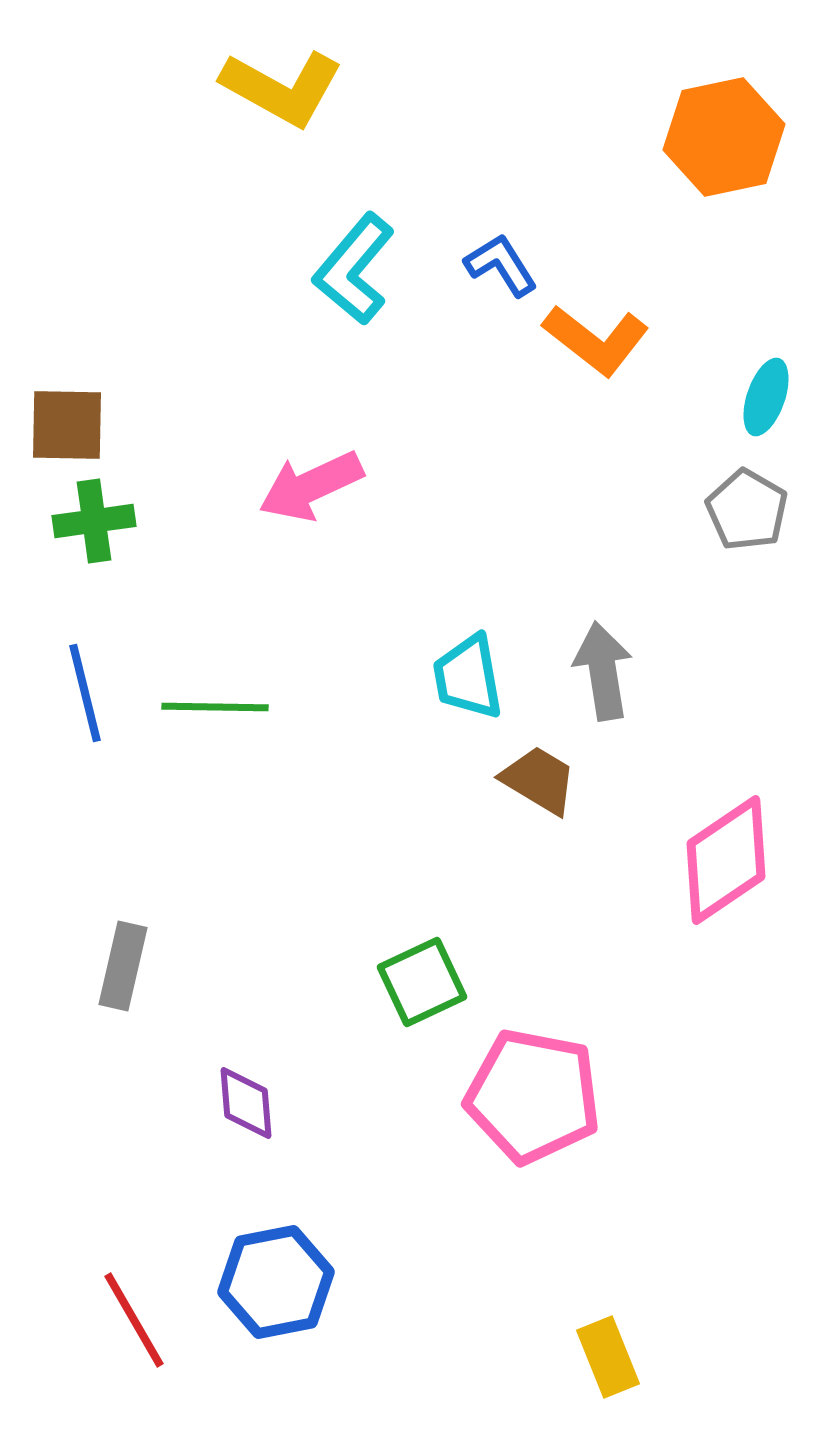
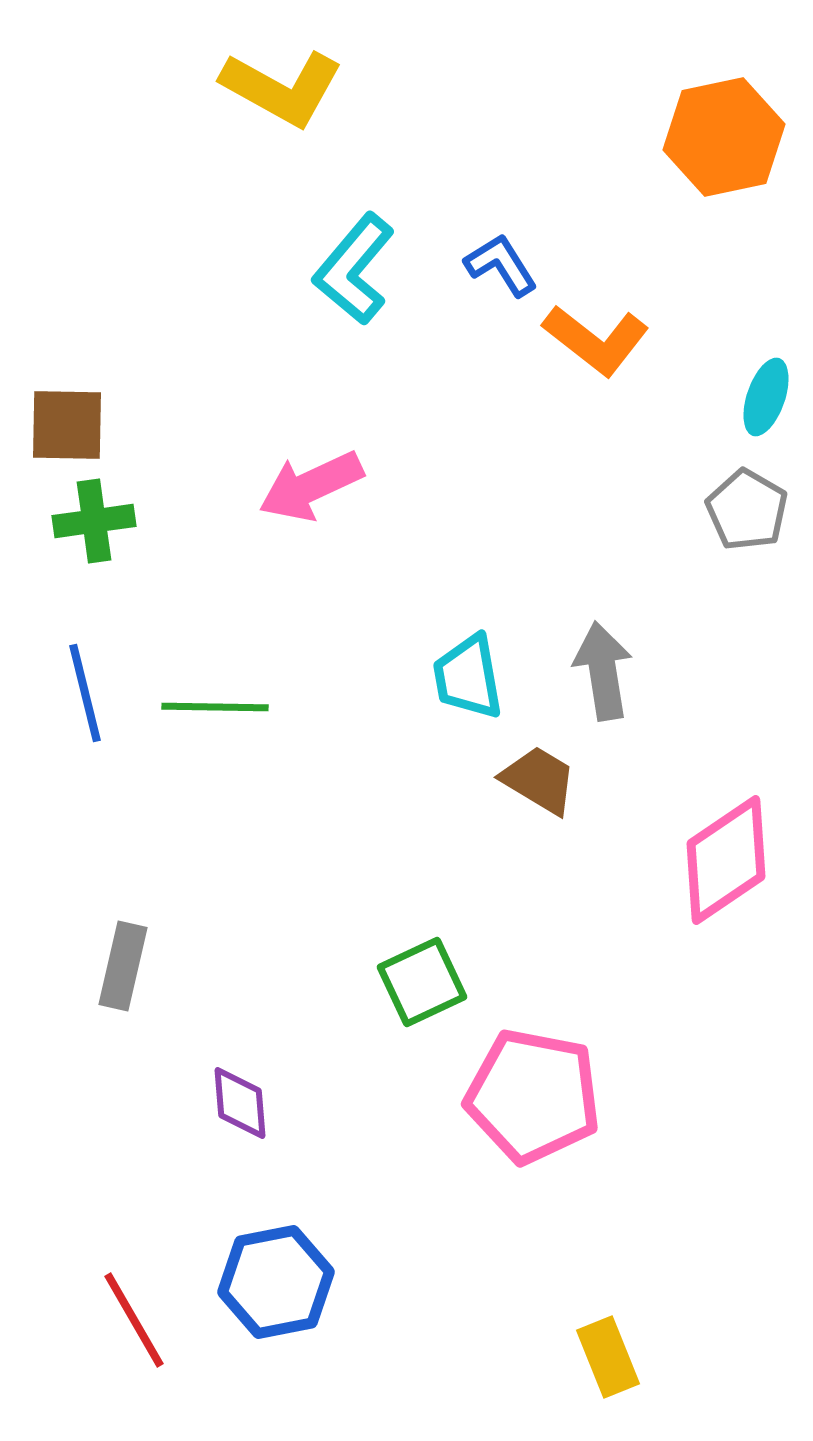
purple diamond: moved 6 px left
